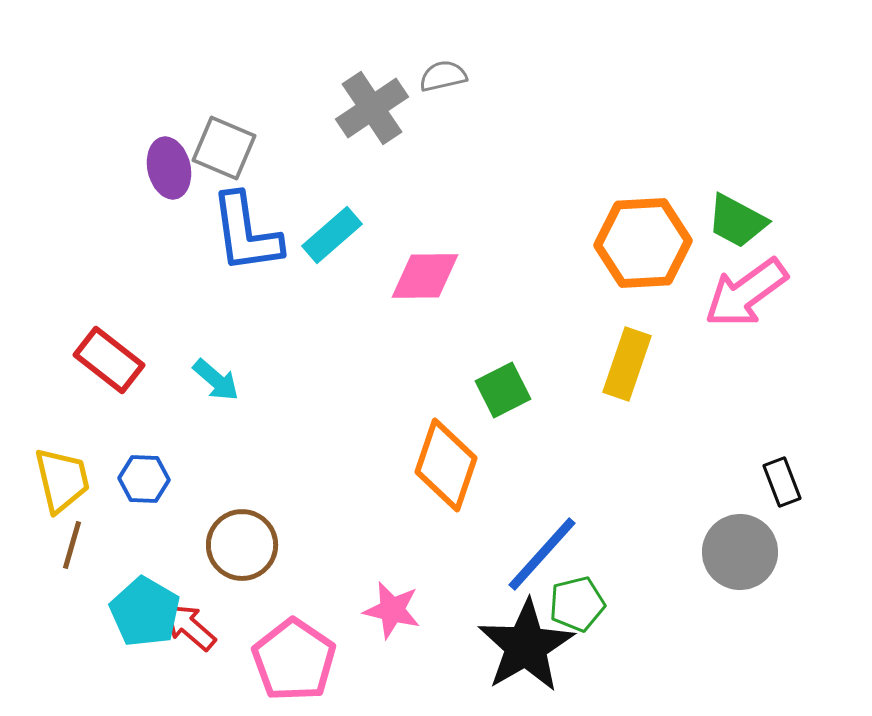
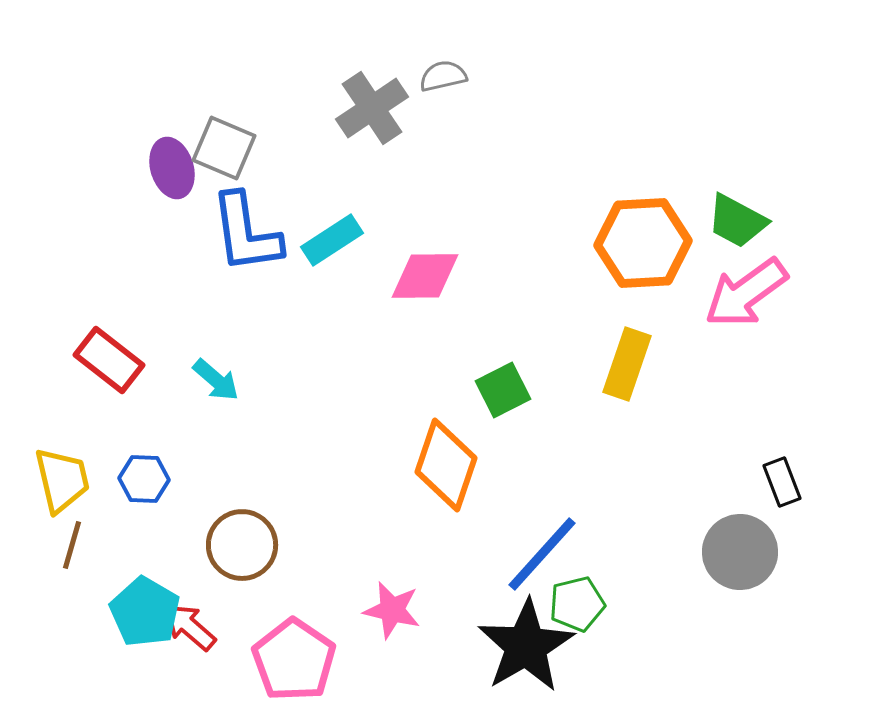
purple ellipse: moved 3 px right; rotated 4 degrees counterclockwise
cyan rectangle: moved 5 px down; rotated 8 degrees clockwise
